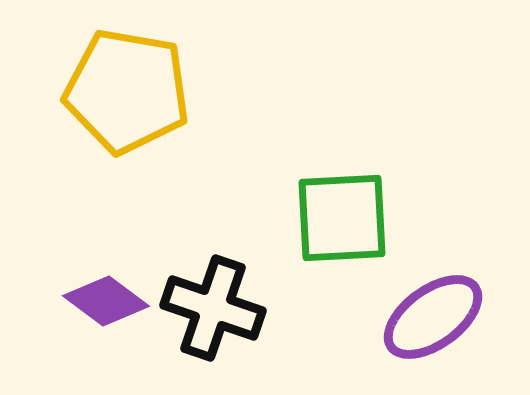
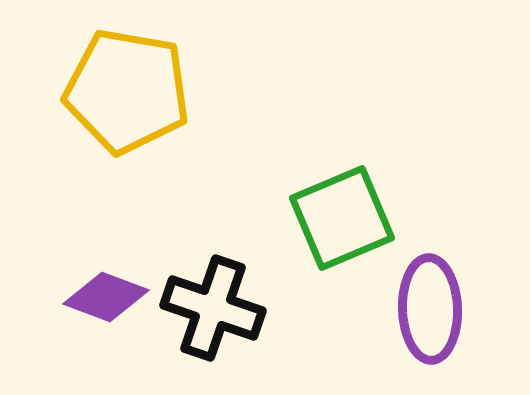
green square: rotated 20 degrees counterclockwise
purple diamond: moved 4 px up; rotated 16 degrees counterclockwise
purple ellipse: moved 3 px left, 8 px up; rotated 56 degrees counterclockwise
